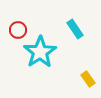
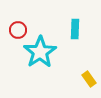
cyan rectangle: rotated 36 degrees clockwise
yellow rectangle: moved 1 px right
